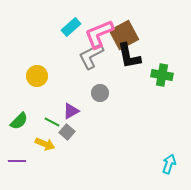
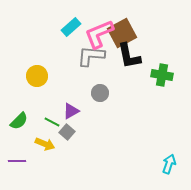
brown square: moved 2 px left, 2 px up
gray L-shape: rotated 32 degrees clockwise
